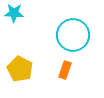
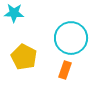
cyan circle: moved 2 px left, 3 px down
yellow pentagon: moved 4 px right, 12 px up
